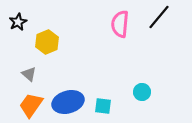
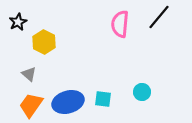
yellow hexagon: moved 3 px left; rotated 10 degrees counterclockwise
cyan square: moved 7 px up
